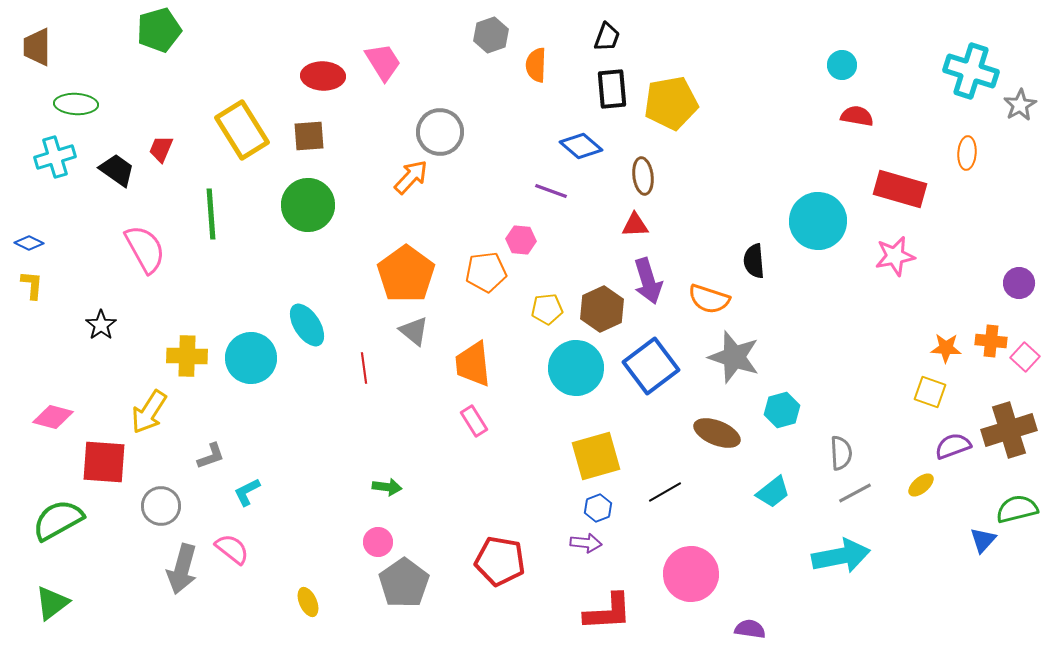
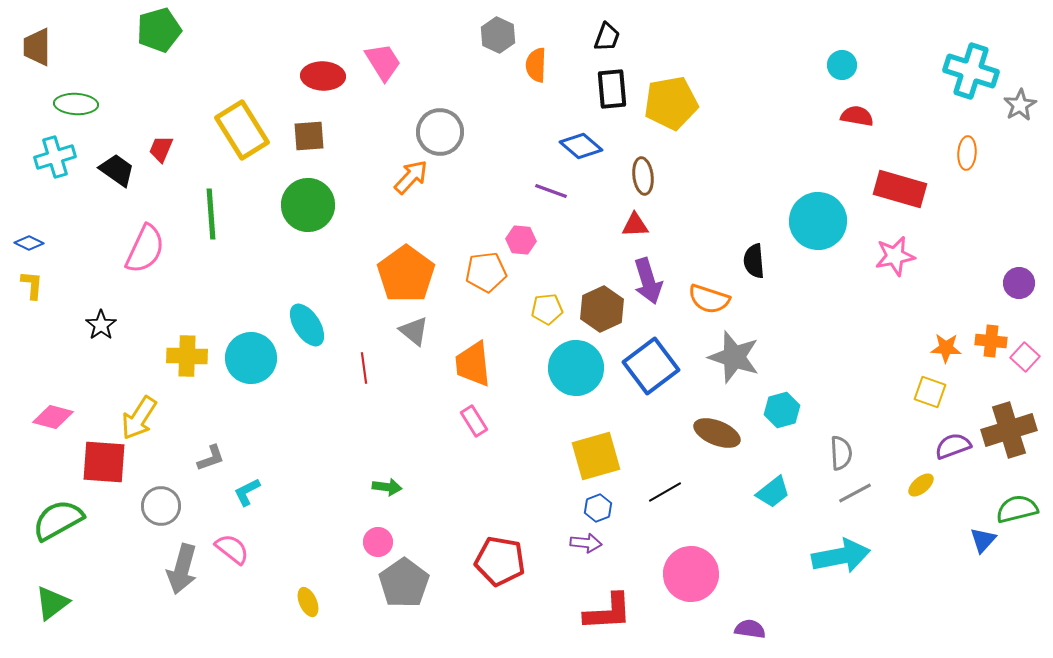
gray hexagon at (491, 35): moved 7 px right; rotated 16 degrees counterclockwise
pink semicircle at (145, 249): rotated 54 degrees clockwise
yellow arrow at (149, 412): moved 10 px left, 6 px down
gray L-shape at (211, 456): moved 2 px down
